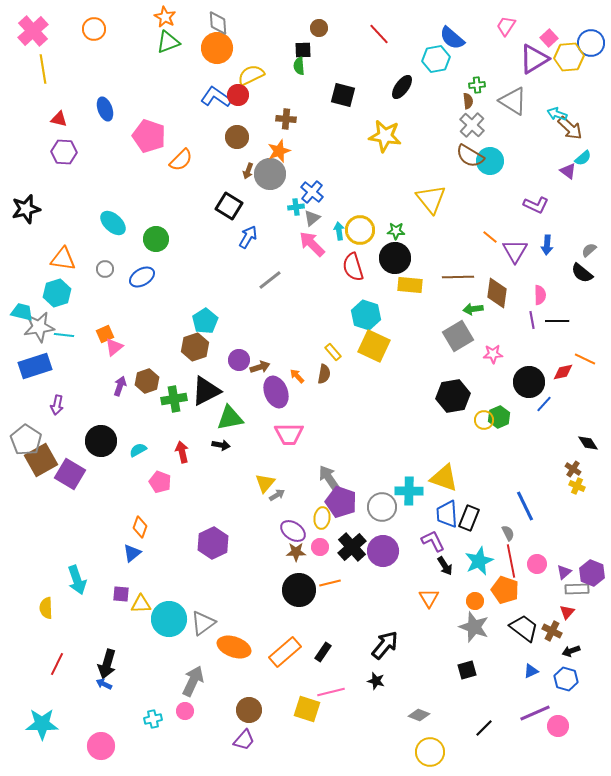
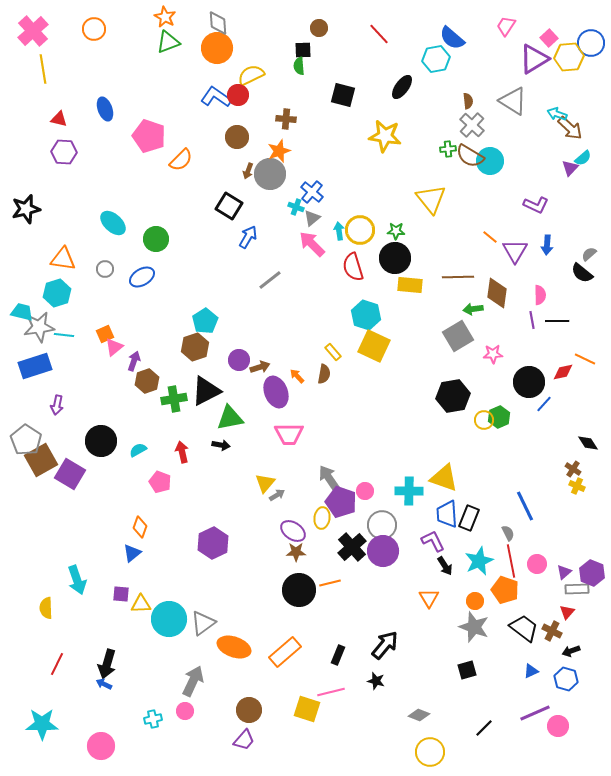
green cross at (477, 85): moved 29 px left, 64 px down
purple triangle at (568, 171): moved 2 px right, 3 px up; rotated 36 degrees clockwise
cyan cross at (296, 207): rotated 28 degrees clockwise
gray semicircle at (589, 250): moved 4 px down
purple arrow at (120, 386): moved 14 px right, 25 px up
gray circle at (382, 507): moved 18 px down
pink circle at (320, 547): moved 45 px right, 56 px up
black rectangle at (323, 652): moved 15 px right, 3 px down; rotated 12 degrees counterclockwise
